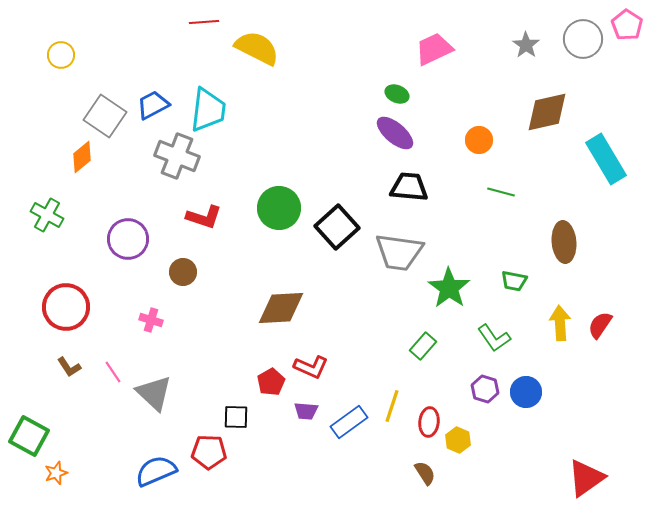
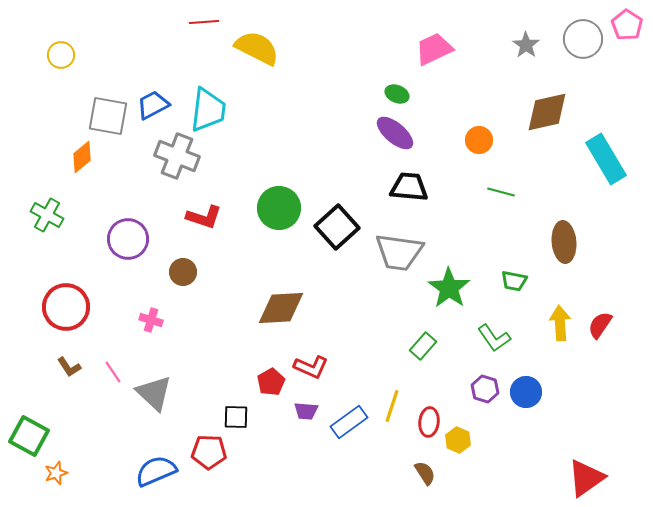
gray square at (105, 116): moved 3 px right; rotated 24 degrees counterclockwise
